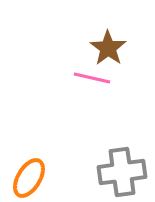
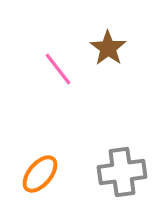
pink line: moved 34 px left, 9 px up; rotated 39 degrees clockwise
orange ellipse: moved 11 px right, 4 px up; rotated 9 degrees clockwise
